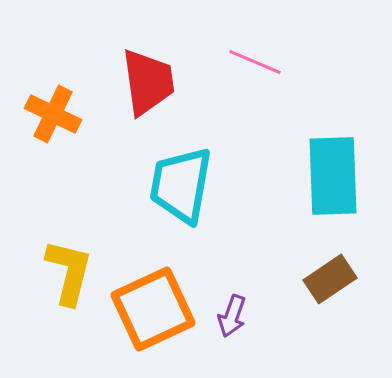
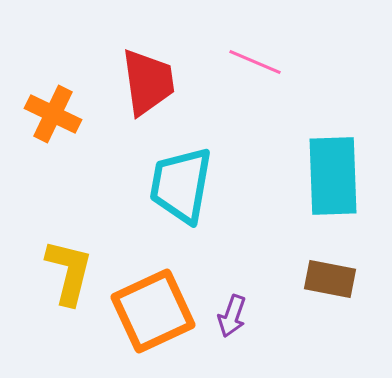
brown rectangle: rotated 45 degrees clockwise
orange square: moved 2 px down
